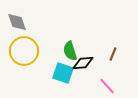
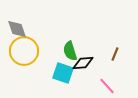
gray diamond: moved 7 px down
brown line: moved 2 px right
